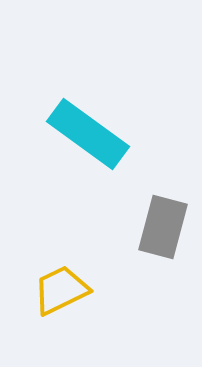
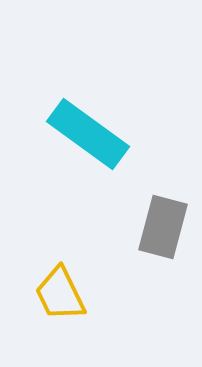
yellow trapezoid: moved 1 px left, 4 px down; rotated 90 degrees counterclockwise
